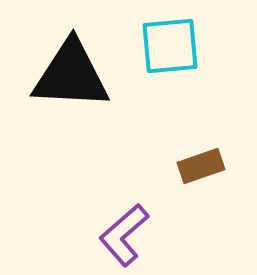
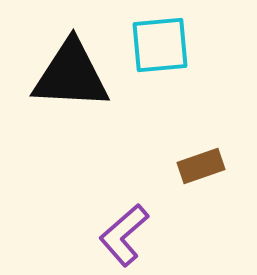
cyan square: moved 10 px left, 1 px up
